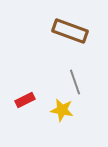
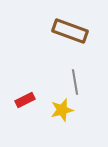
gray line: rotated 10 degrees clockwise
yellow star: rotated 25 degrees counterclockwise
